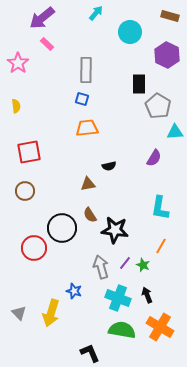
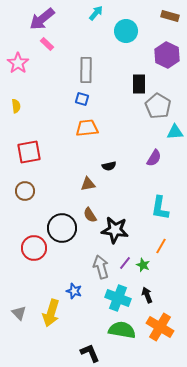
purple arrow: moved 1 px down
cyan circle: moved 4 px left, 1 px up
